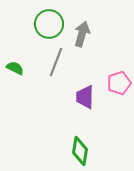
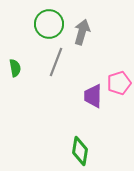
gray arrow: moved 2 px up
green semicircle: rotated 54 degrees clockwise
purple trapezoid: moved 8 px right, 1 px up
